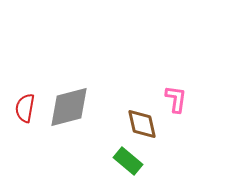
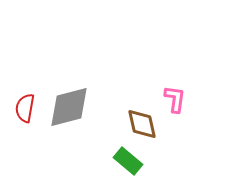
pink L-shape: moved 1 px left
